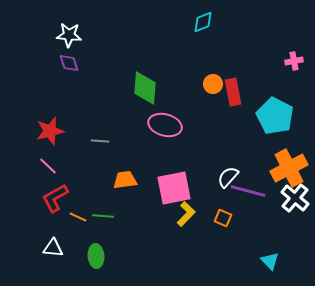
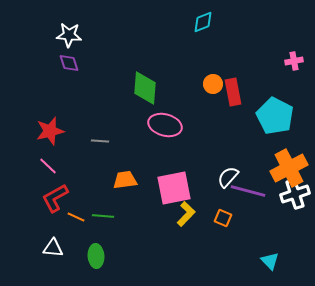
white cross: moved 4 px up; rotated 32 degrees clockwise
orange line: moved 2 px left
